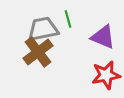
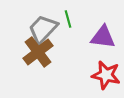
gray trapezoid: rotated 36 degrees counterclockwise
purple triangle: rotated 16 degrees counterclockwise
red star: rotated 24 degrees clockwise
